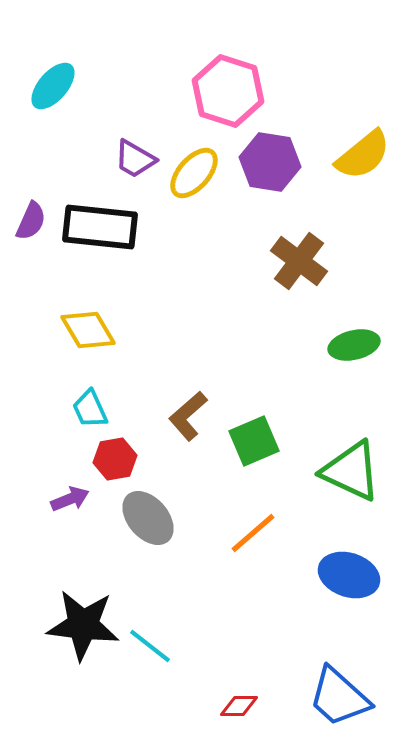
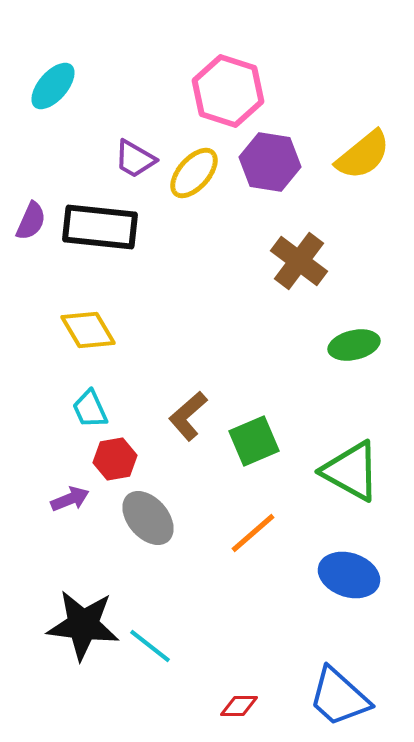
green triangle: rotated 4 degrees clockwise
